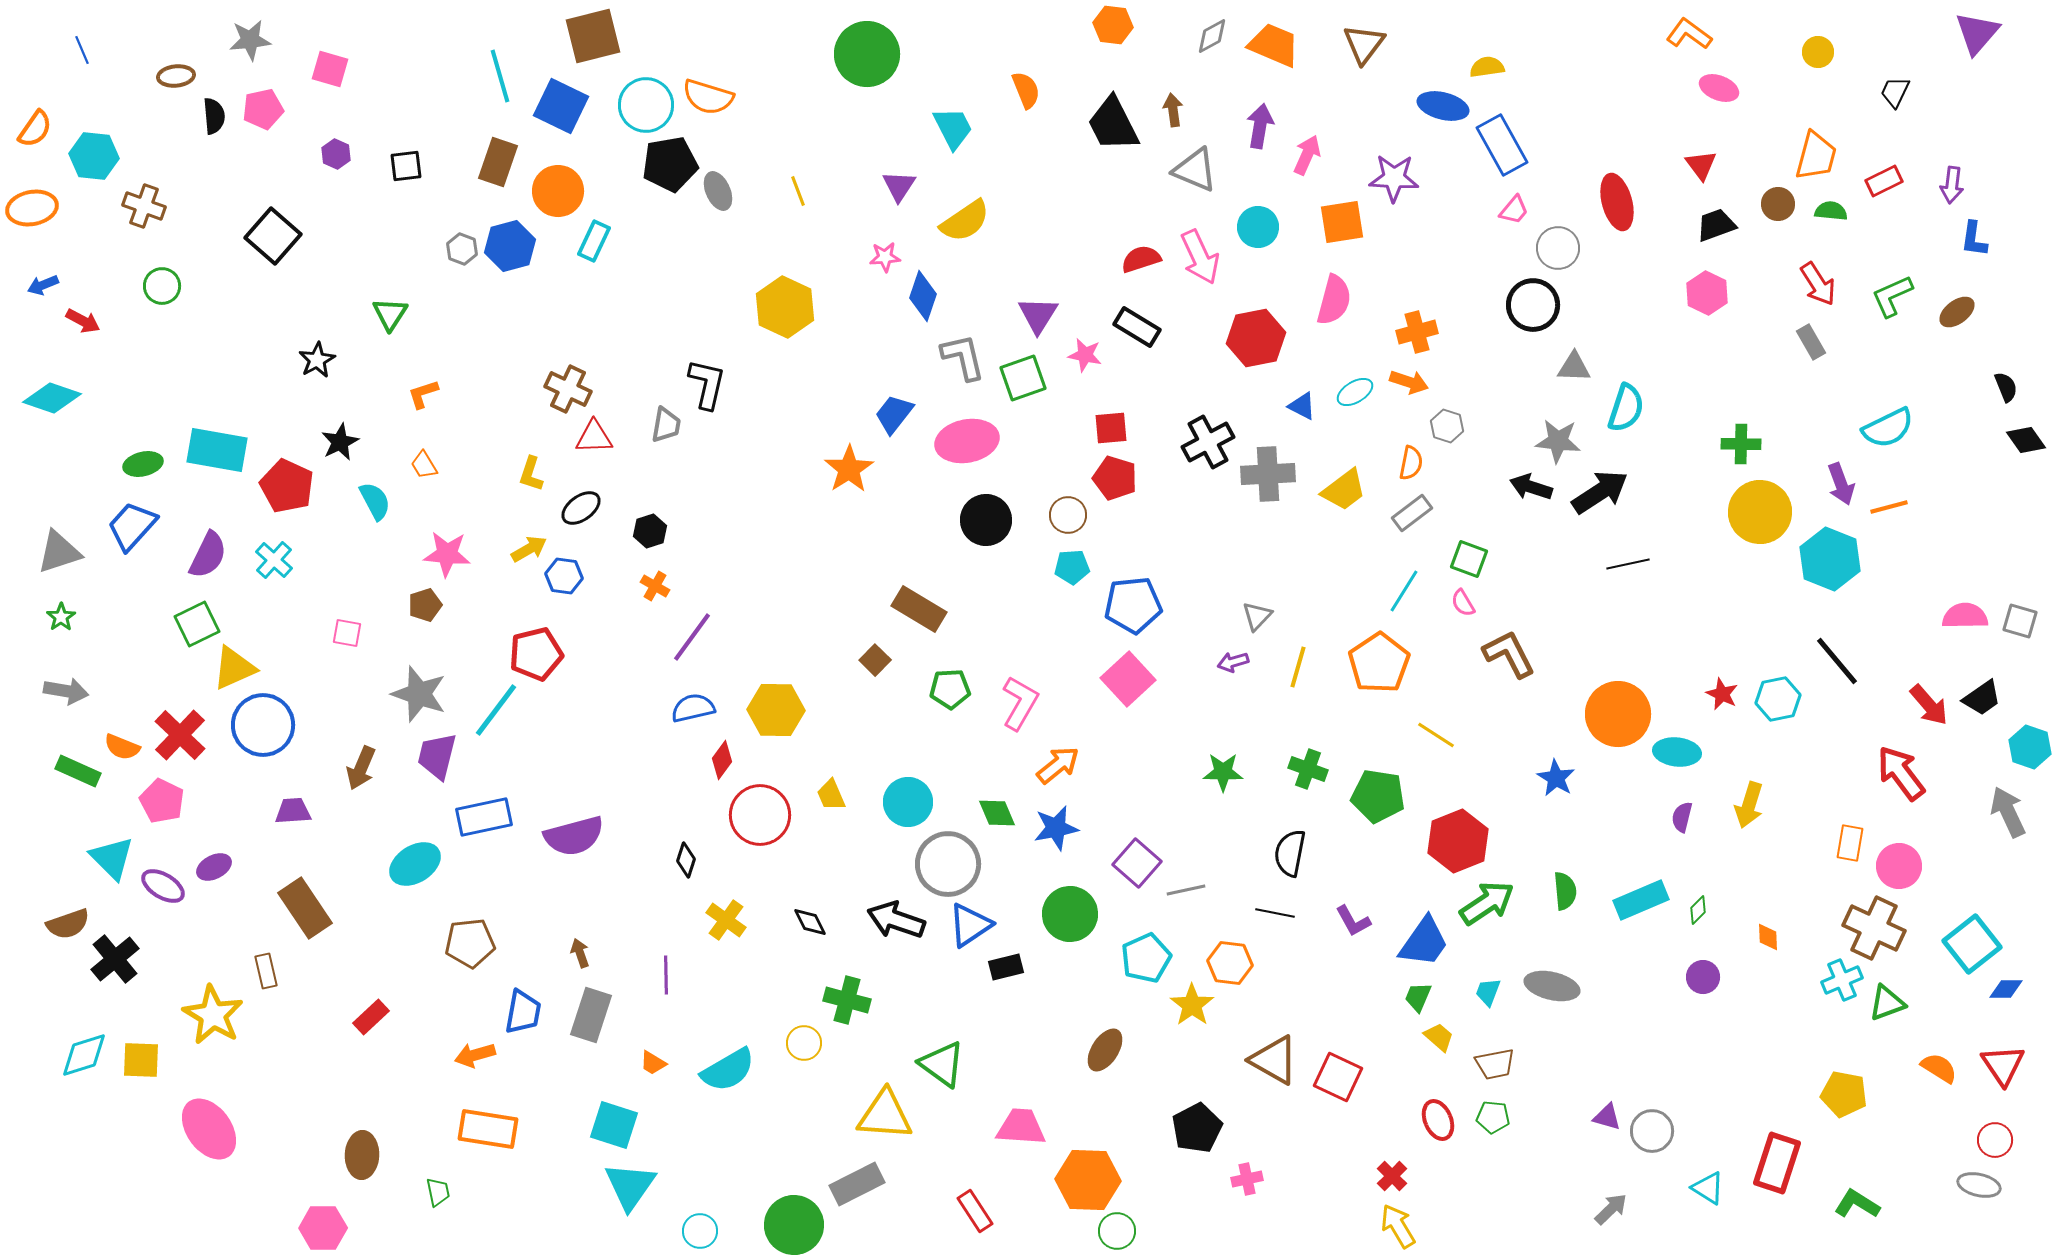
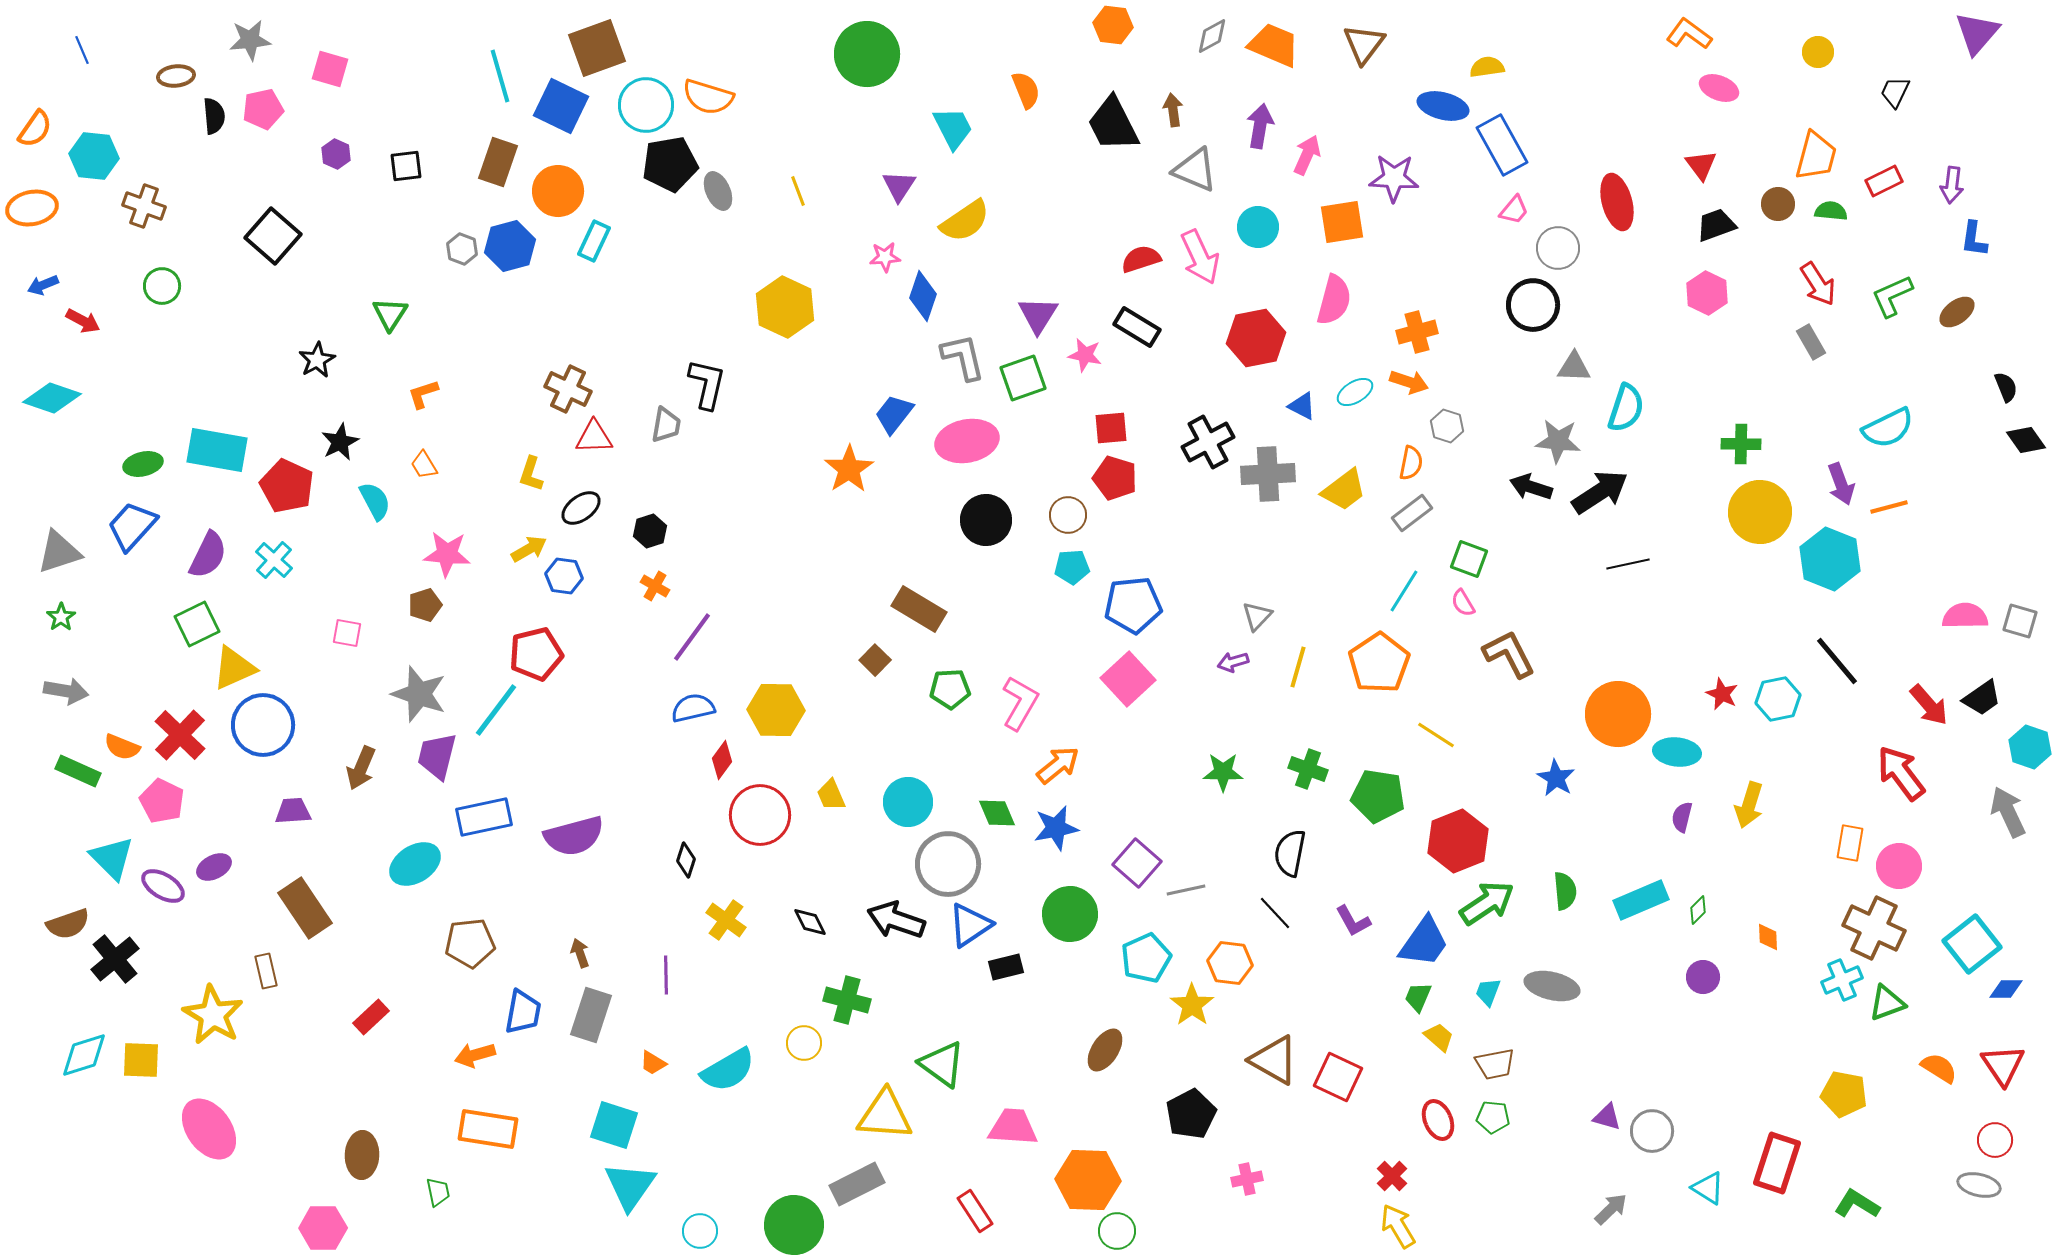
brown square at (593, 36): moved 4 px right, 12 px down; rotated 6 degrees counterclockwise
black line at (1275, 913): rotated 36 degrees clockwise
pink trapezoid at (1021, 1127): moved 8 px left
black pentagon at (1197, 1128): moved 6 px left, 14 px up
